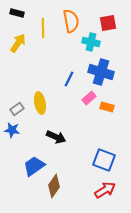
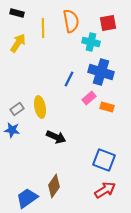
yellow ellipse: moved 4 px down
blue trapezoid: moved 7 px left, 32 px down
